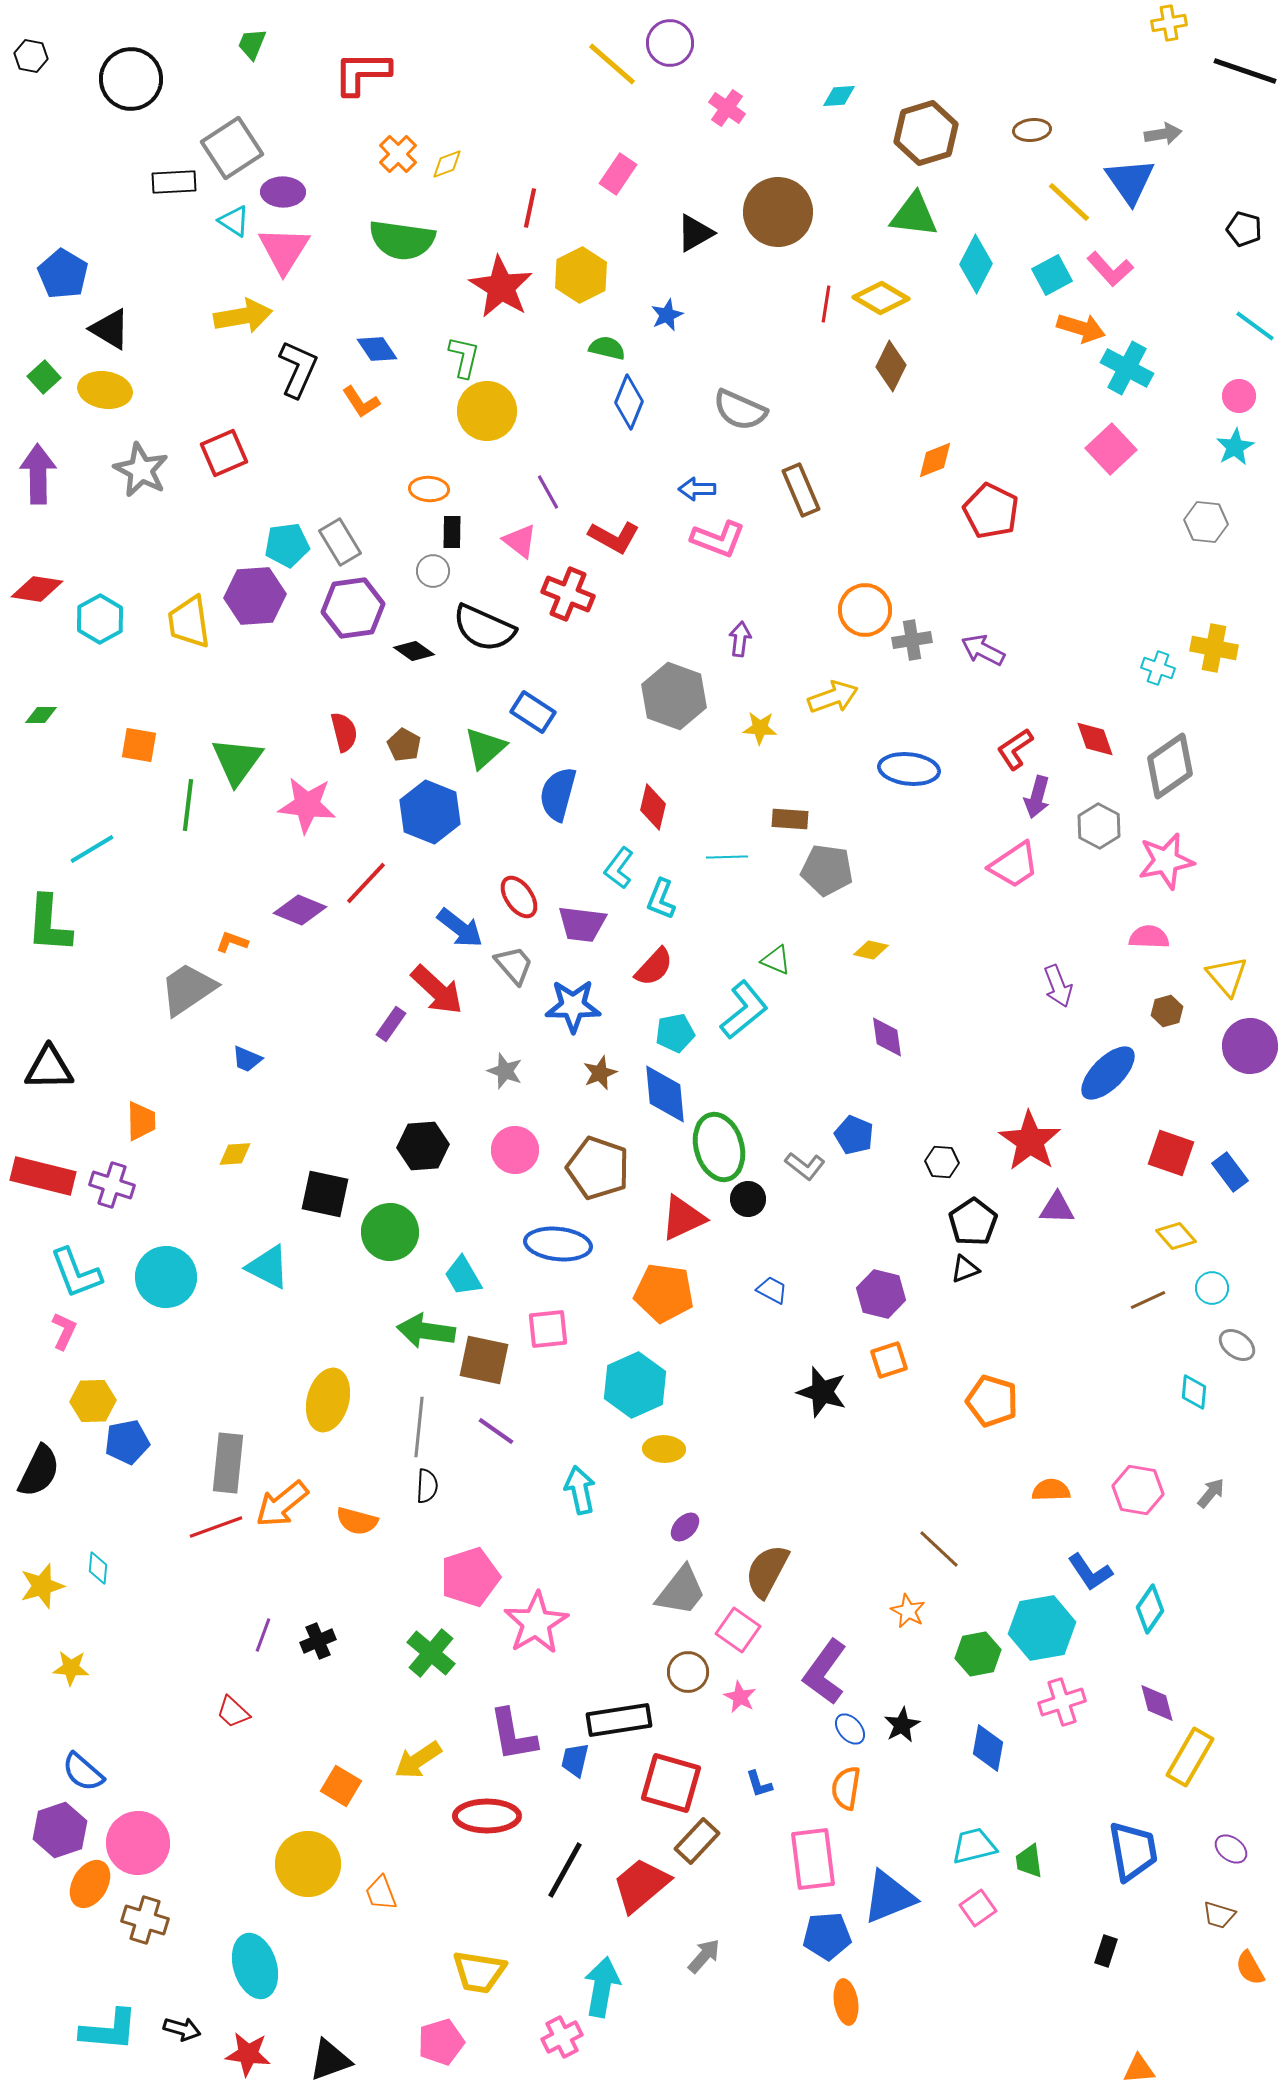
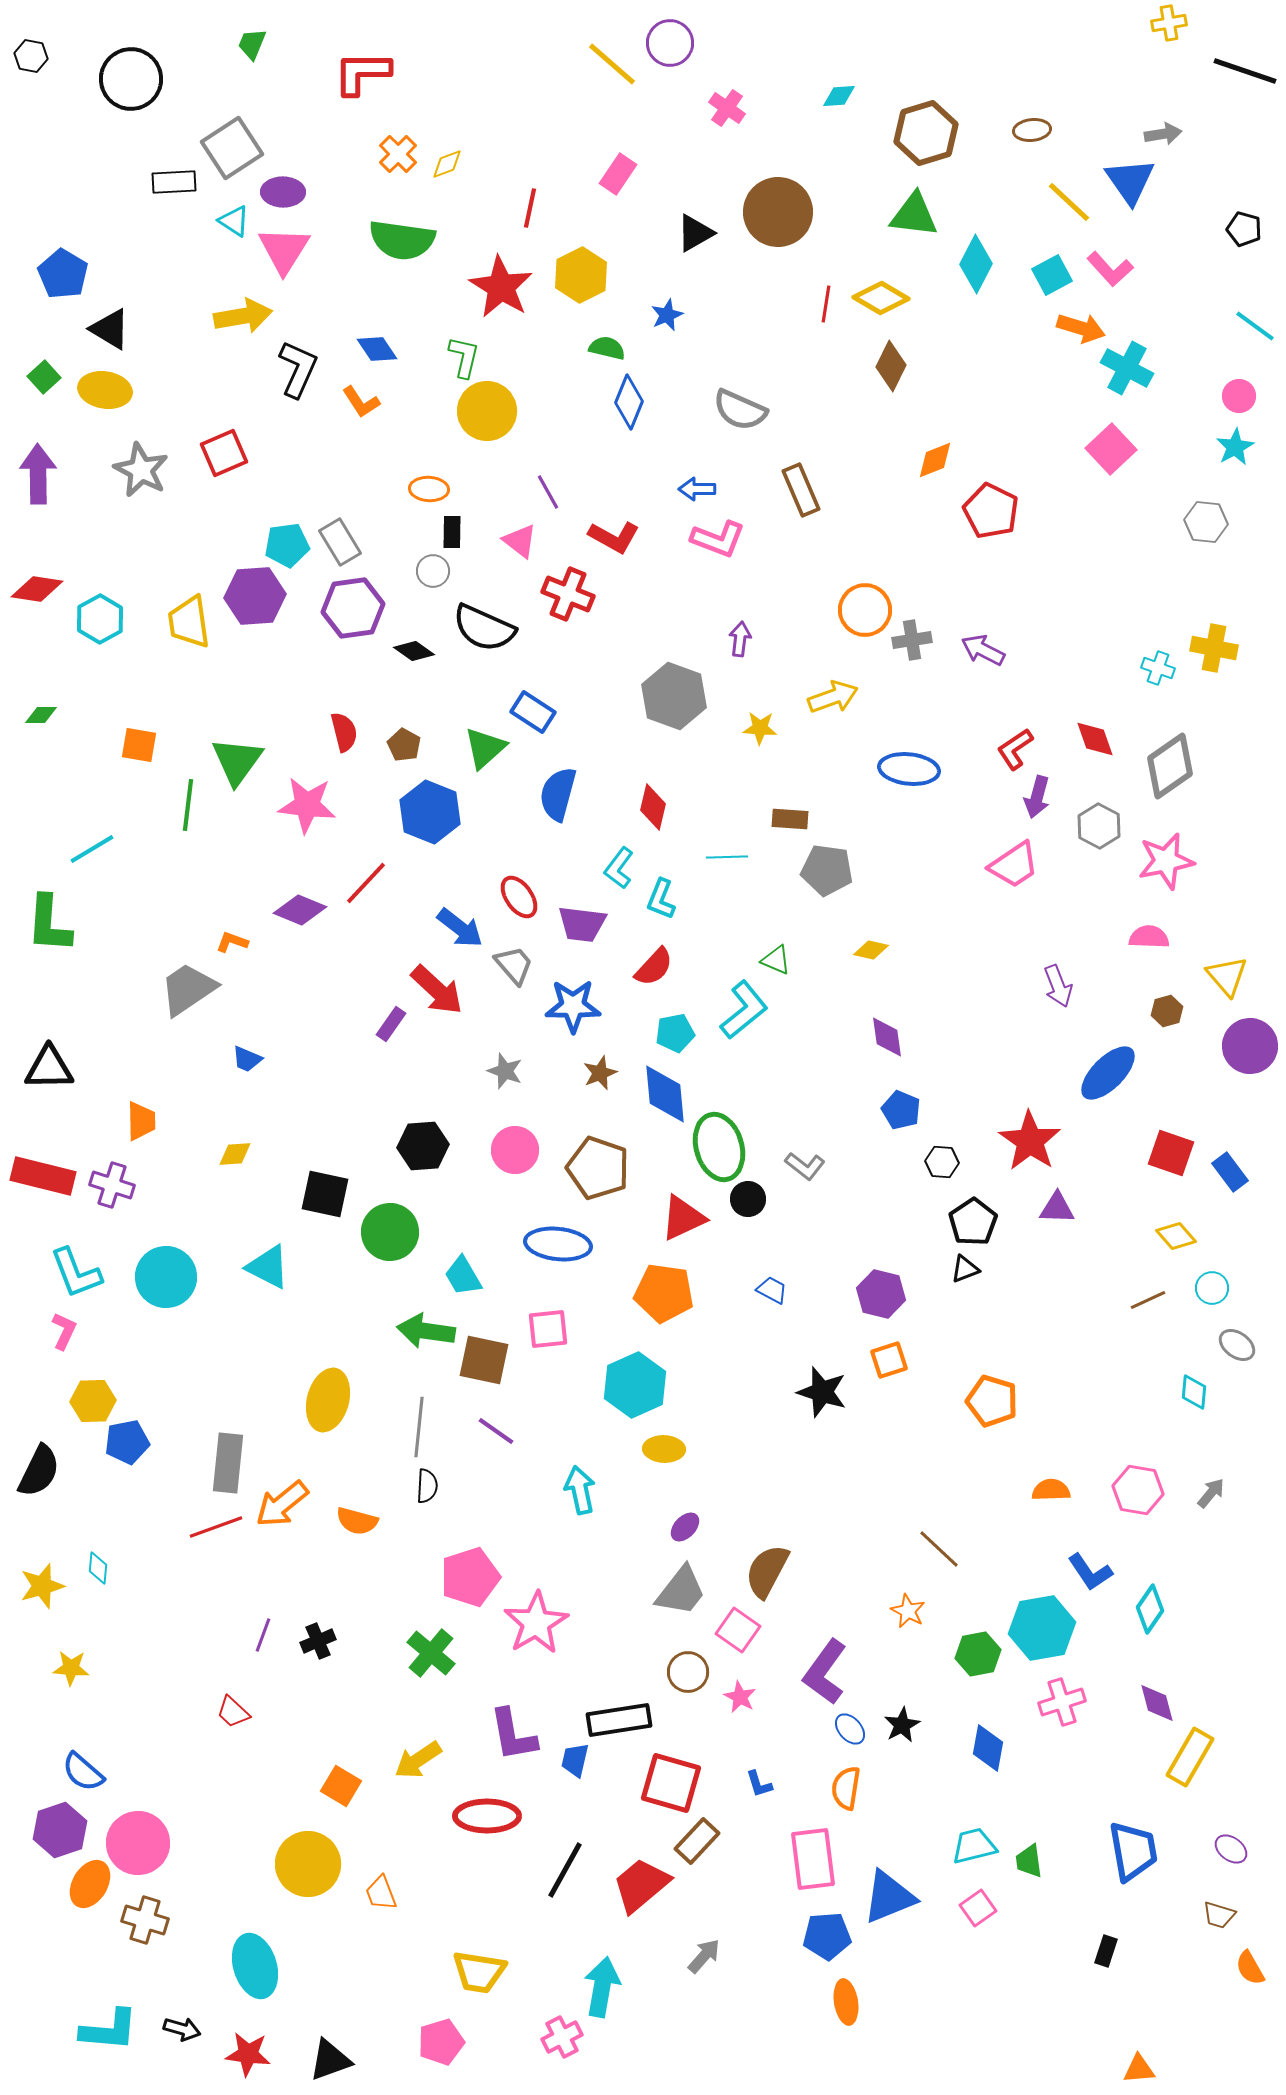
blue pentagon at (854, 1135): moved 47 px right, 25 px up
